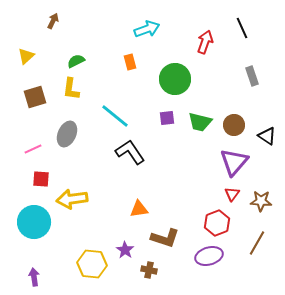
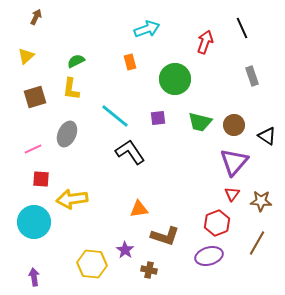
brown arrow: moved 17 px left, 4 px up
purple square: moved 9 px left
brown L-shape: moved 2 px up
